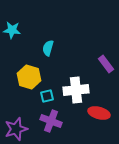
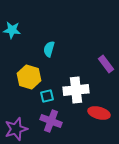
cyan semicircle: moved 1 px right, 1 px down
